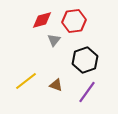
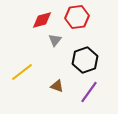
red hexagon: moved 3 px right, 4 px up
gray triangle: moved 1 px right
yellow line: moved 4 px left, 9 px up
brown triangle: moved 1 px right, 1 px down
purple line: moved 2 px right
